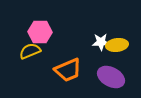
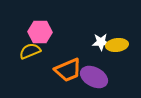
purple ellipse: moved 17 px left
